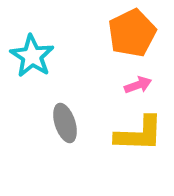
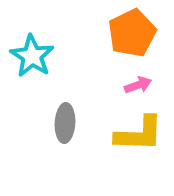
gray ellipse: rotated 21 degrees clockwise
